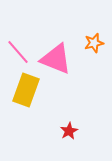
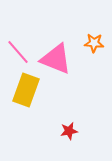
orange star: rotated 18 degrees clockwise
red star: rotated 18 degrees clockwise
